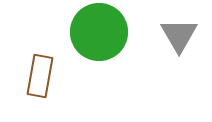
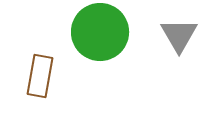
green circle: moved 1 px right
